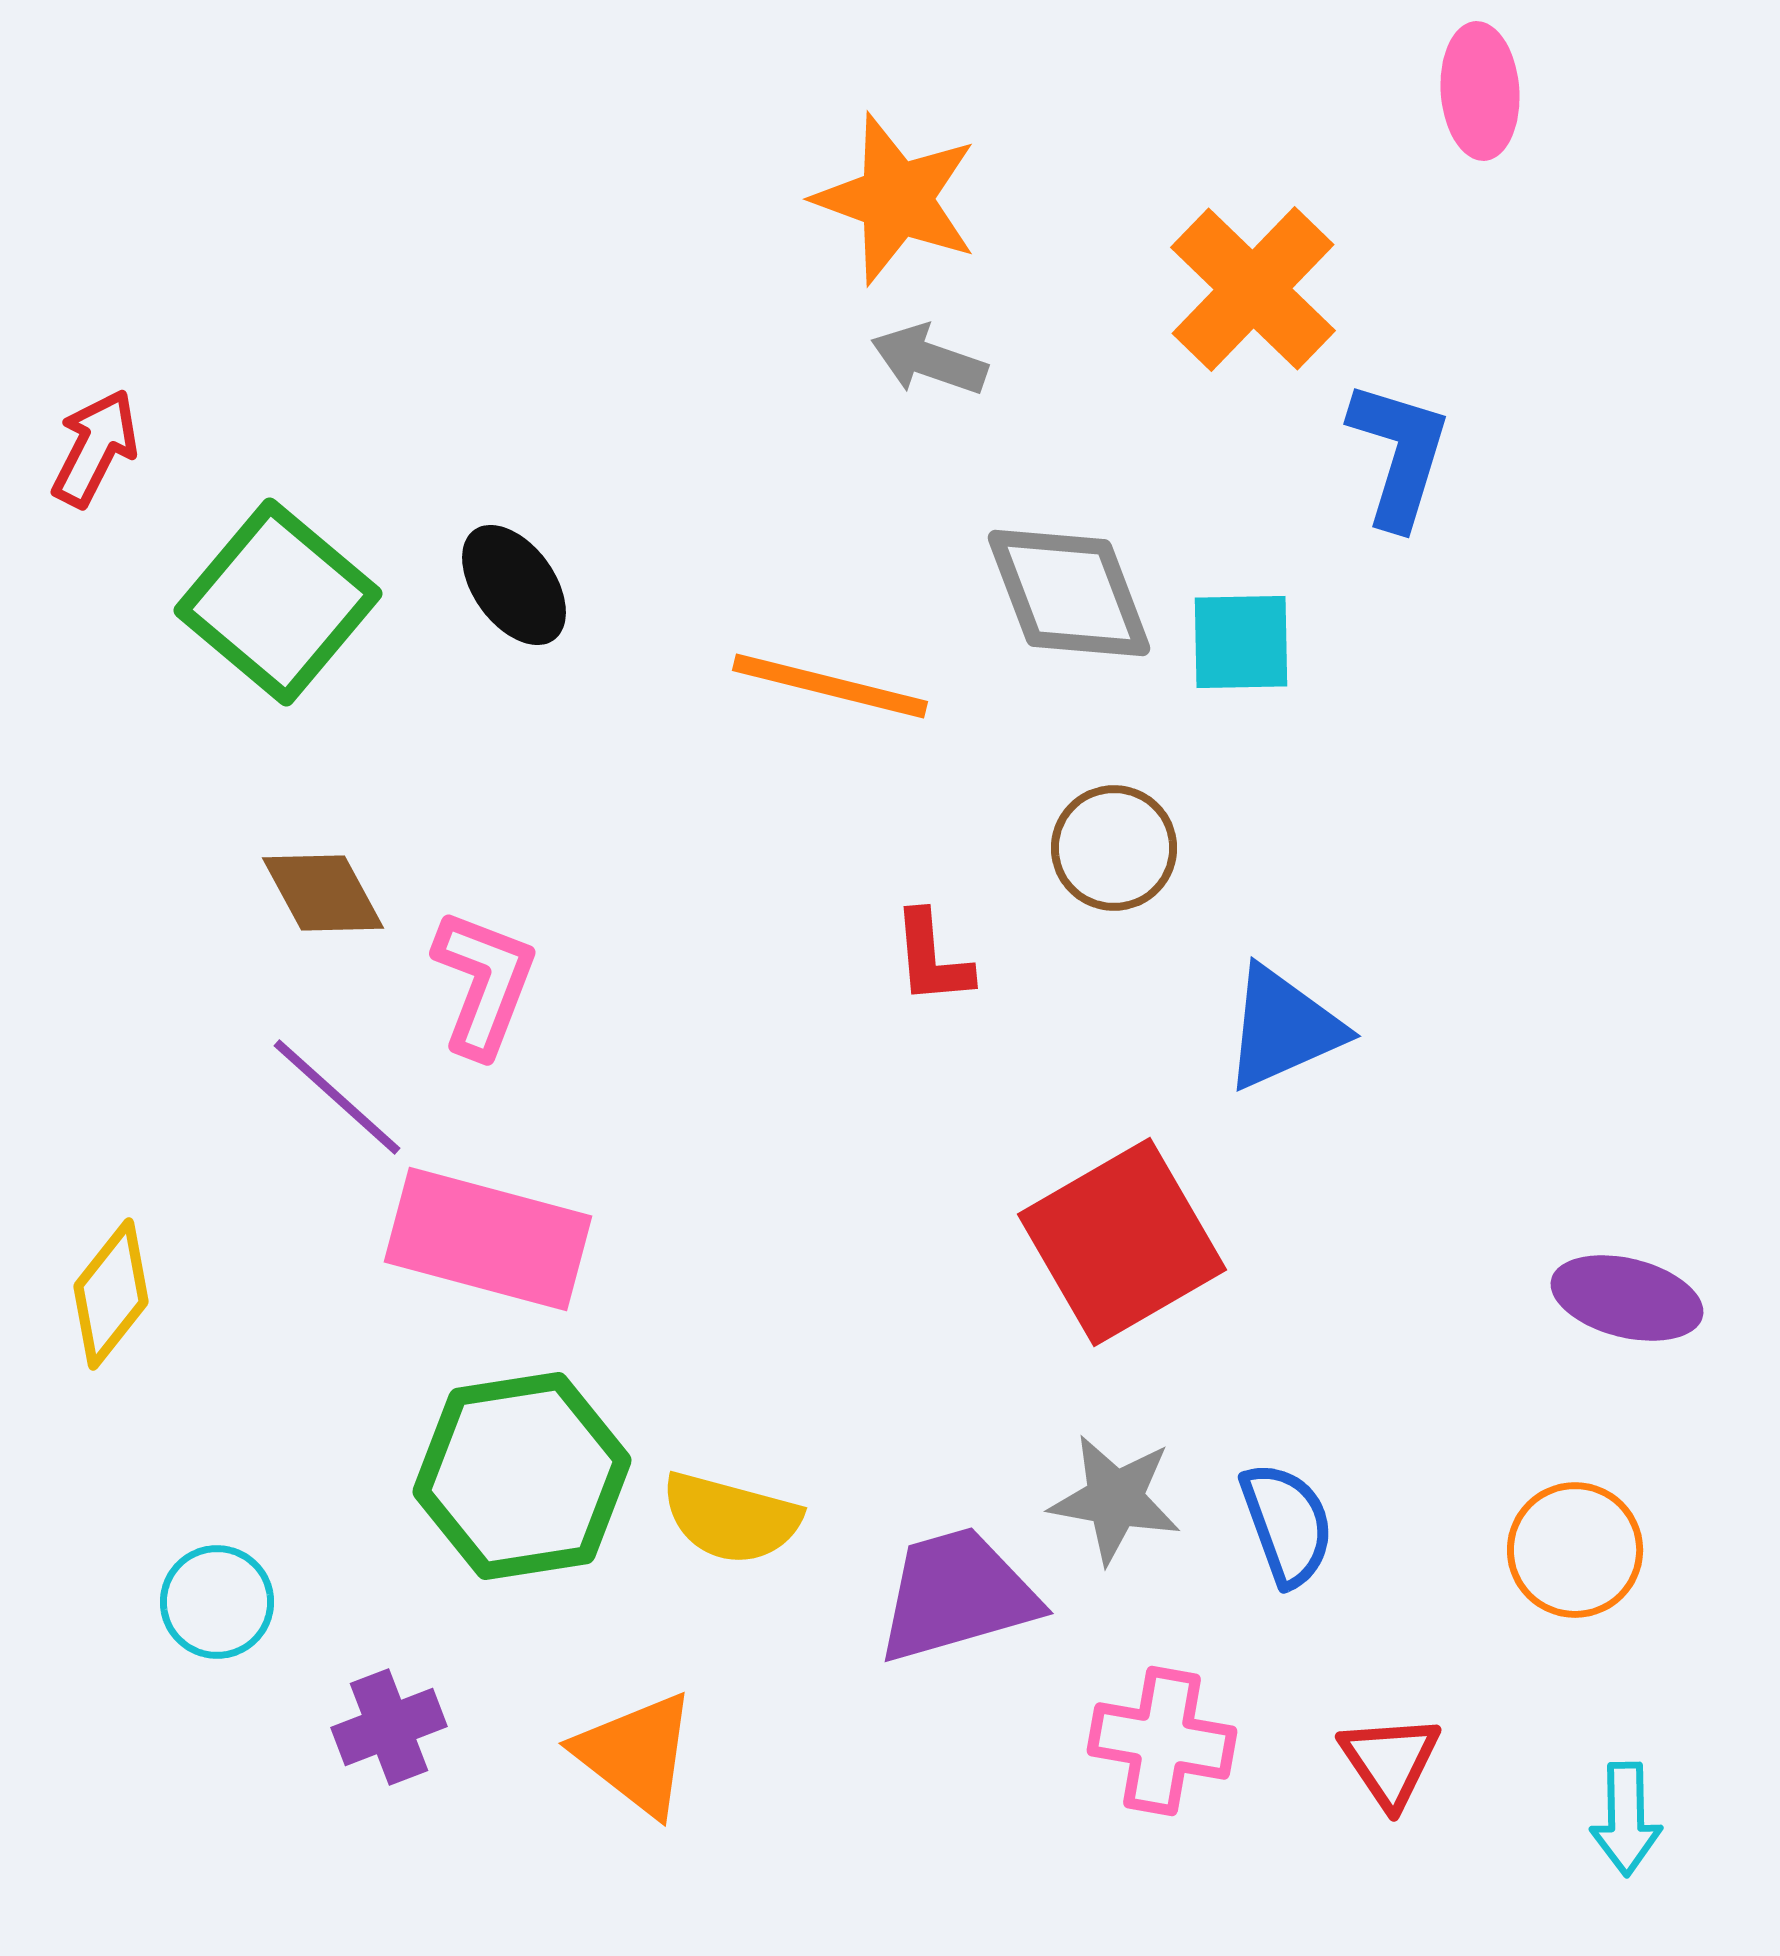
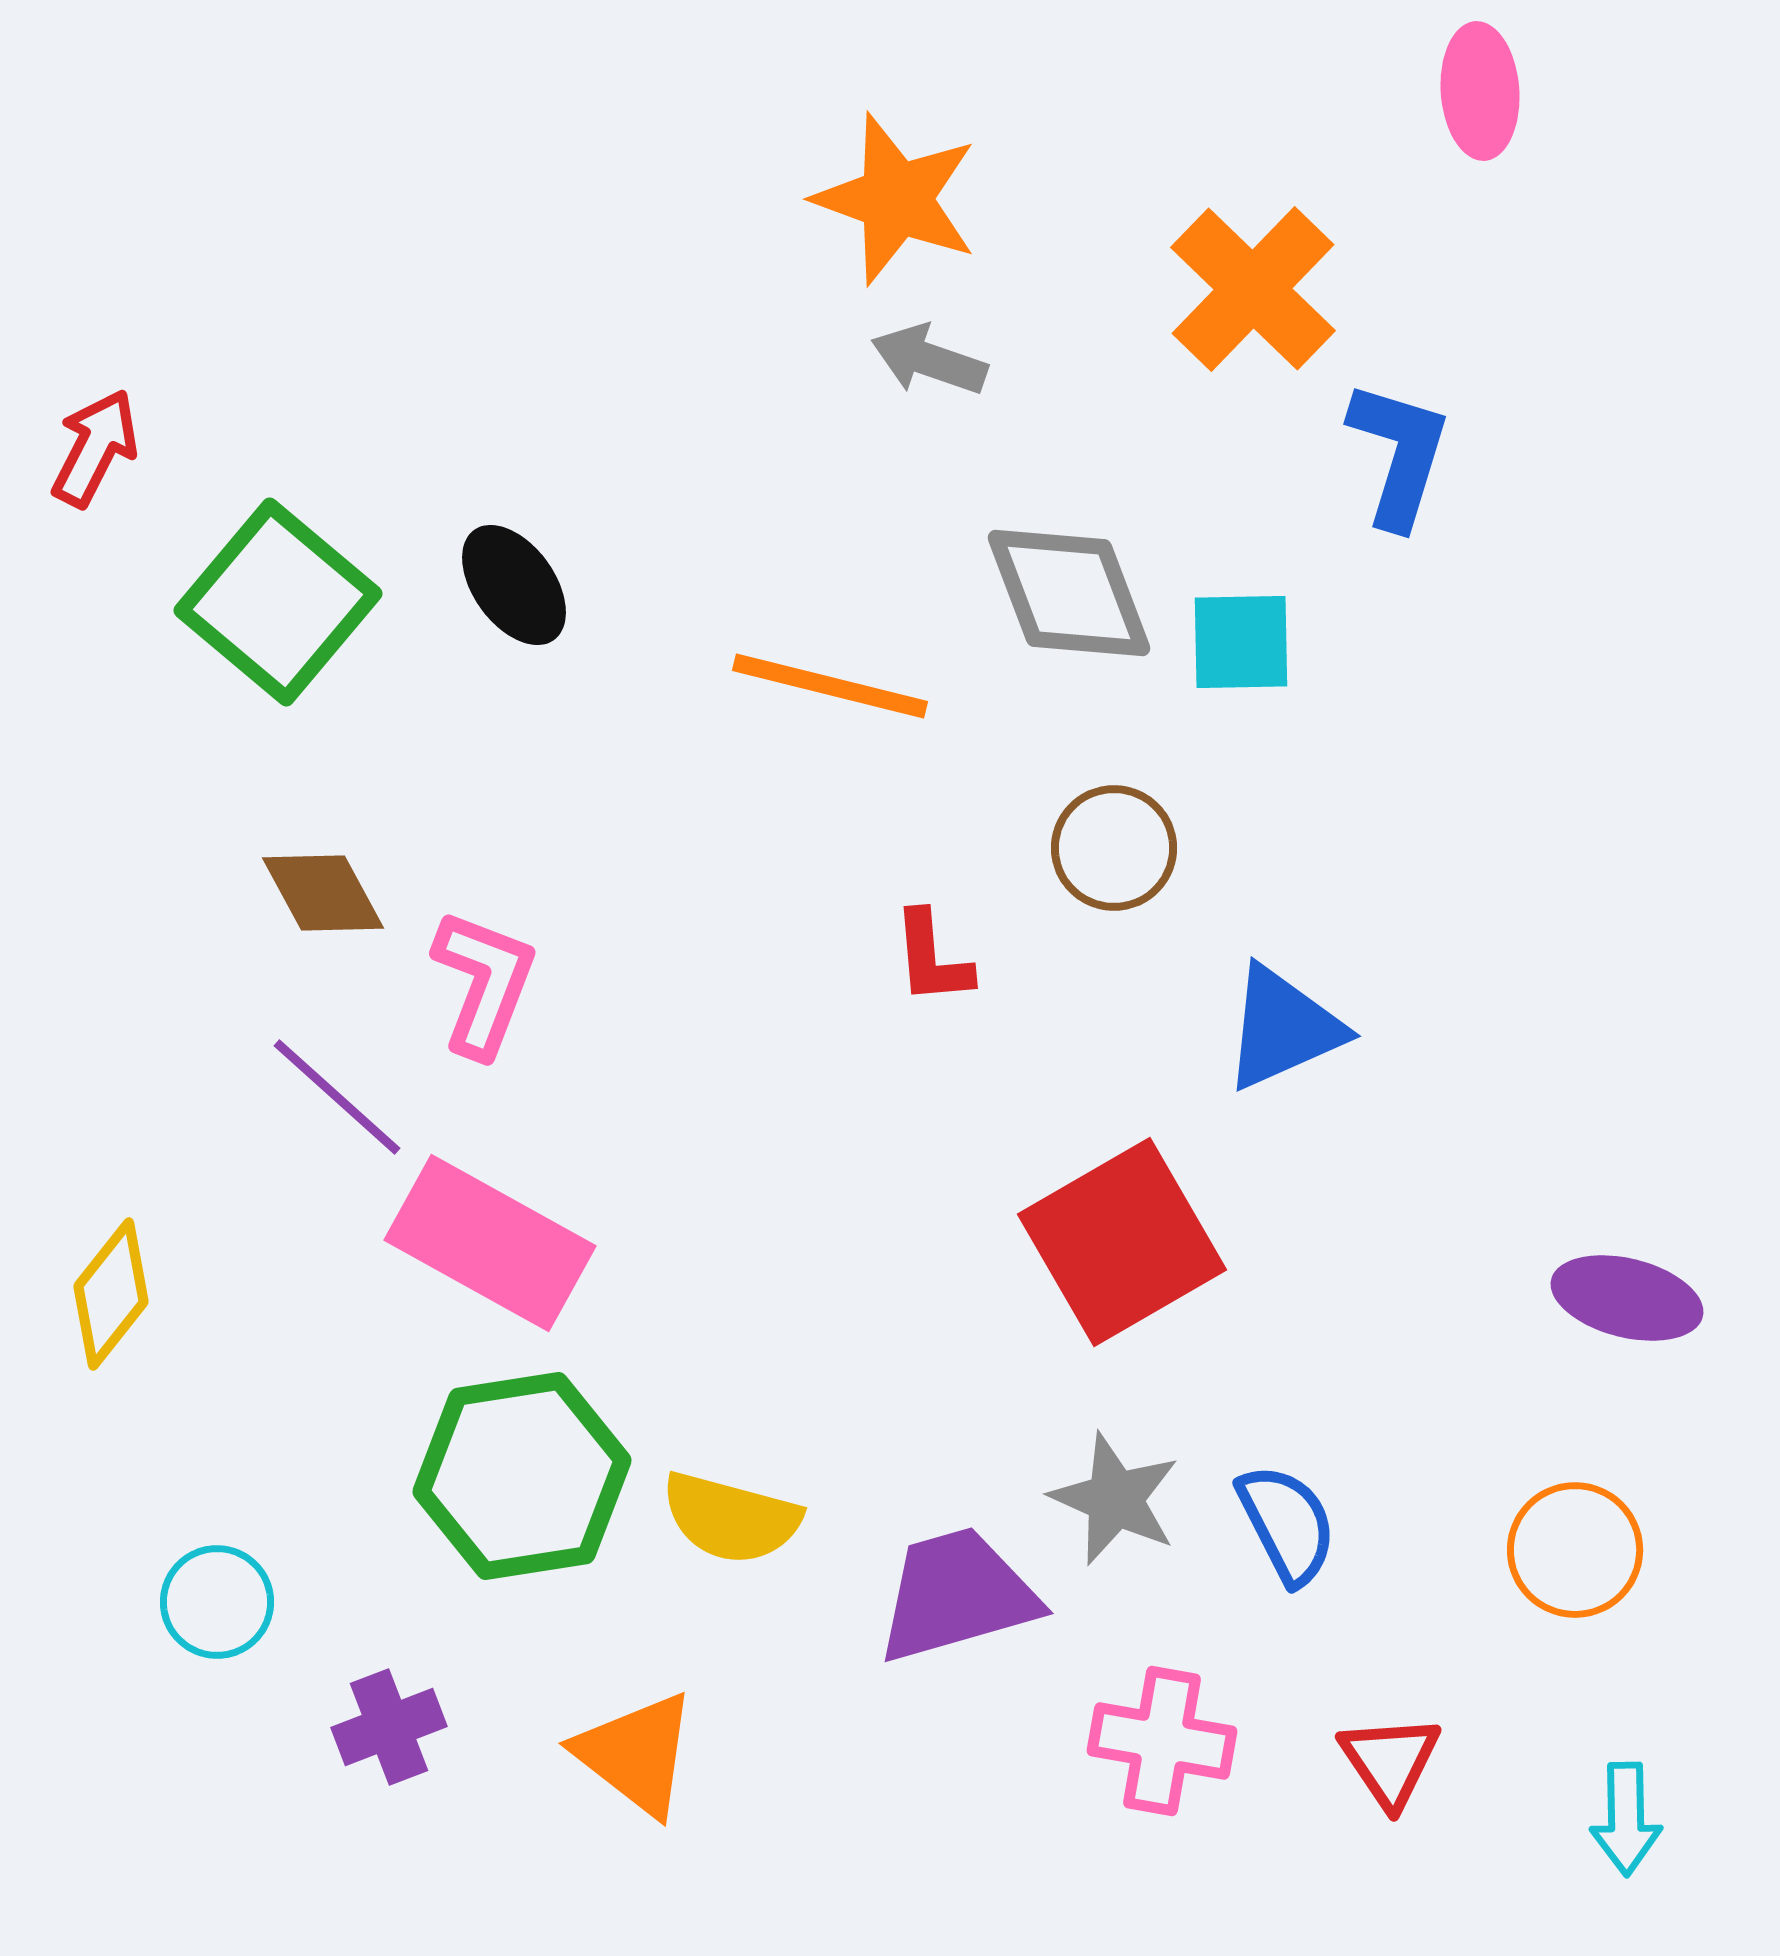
pink rectangle: moved 2 px right, 4 px down; rotated 14 degrees clockwise
gray star: rotated 14 degrees clockwise
blue semicircle: rotated 7 degrees counterclockwise
